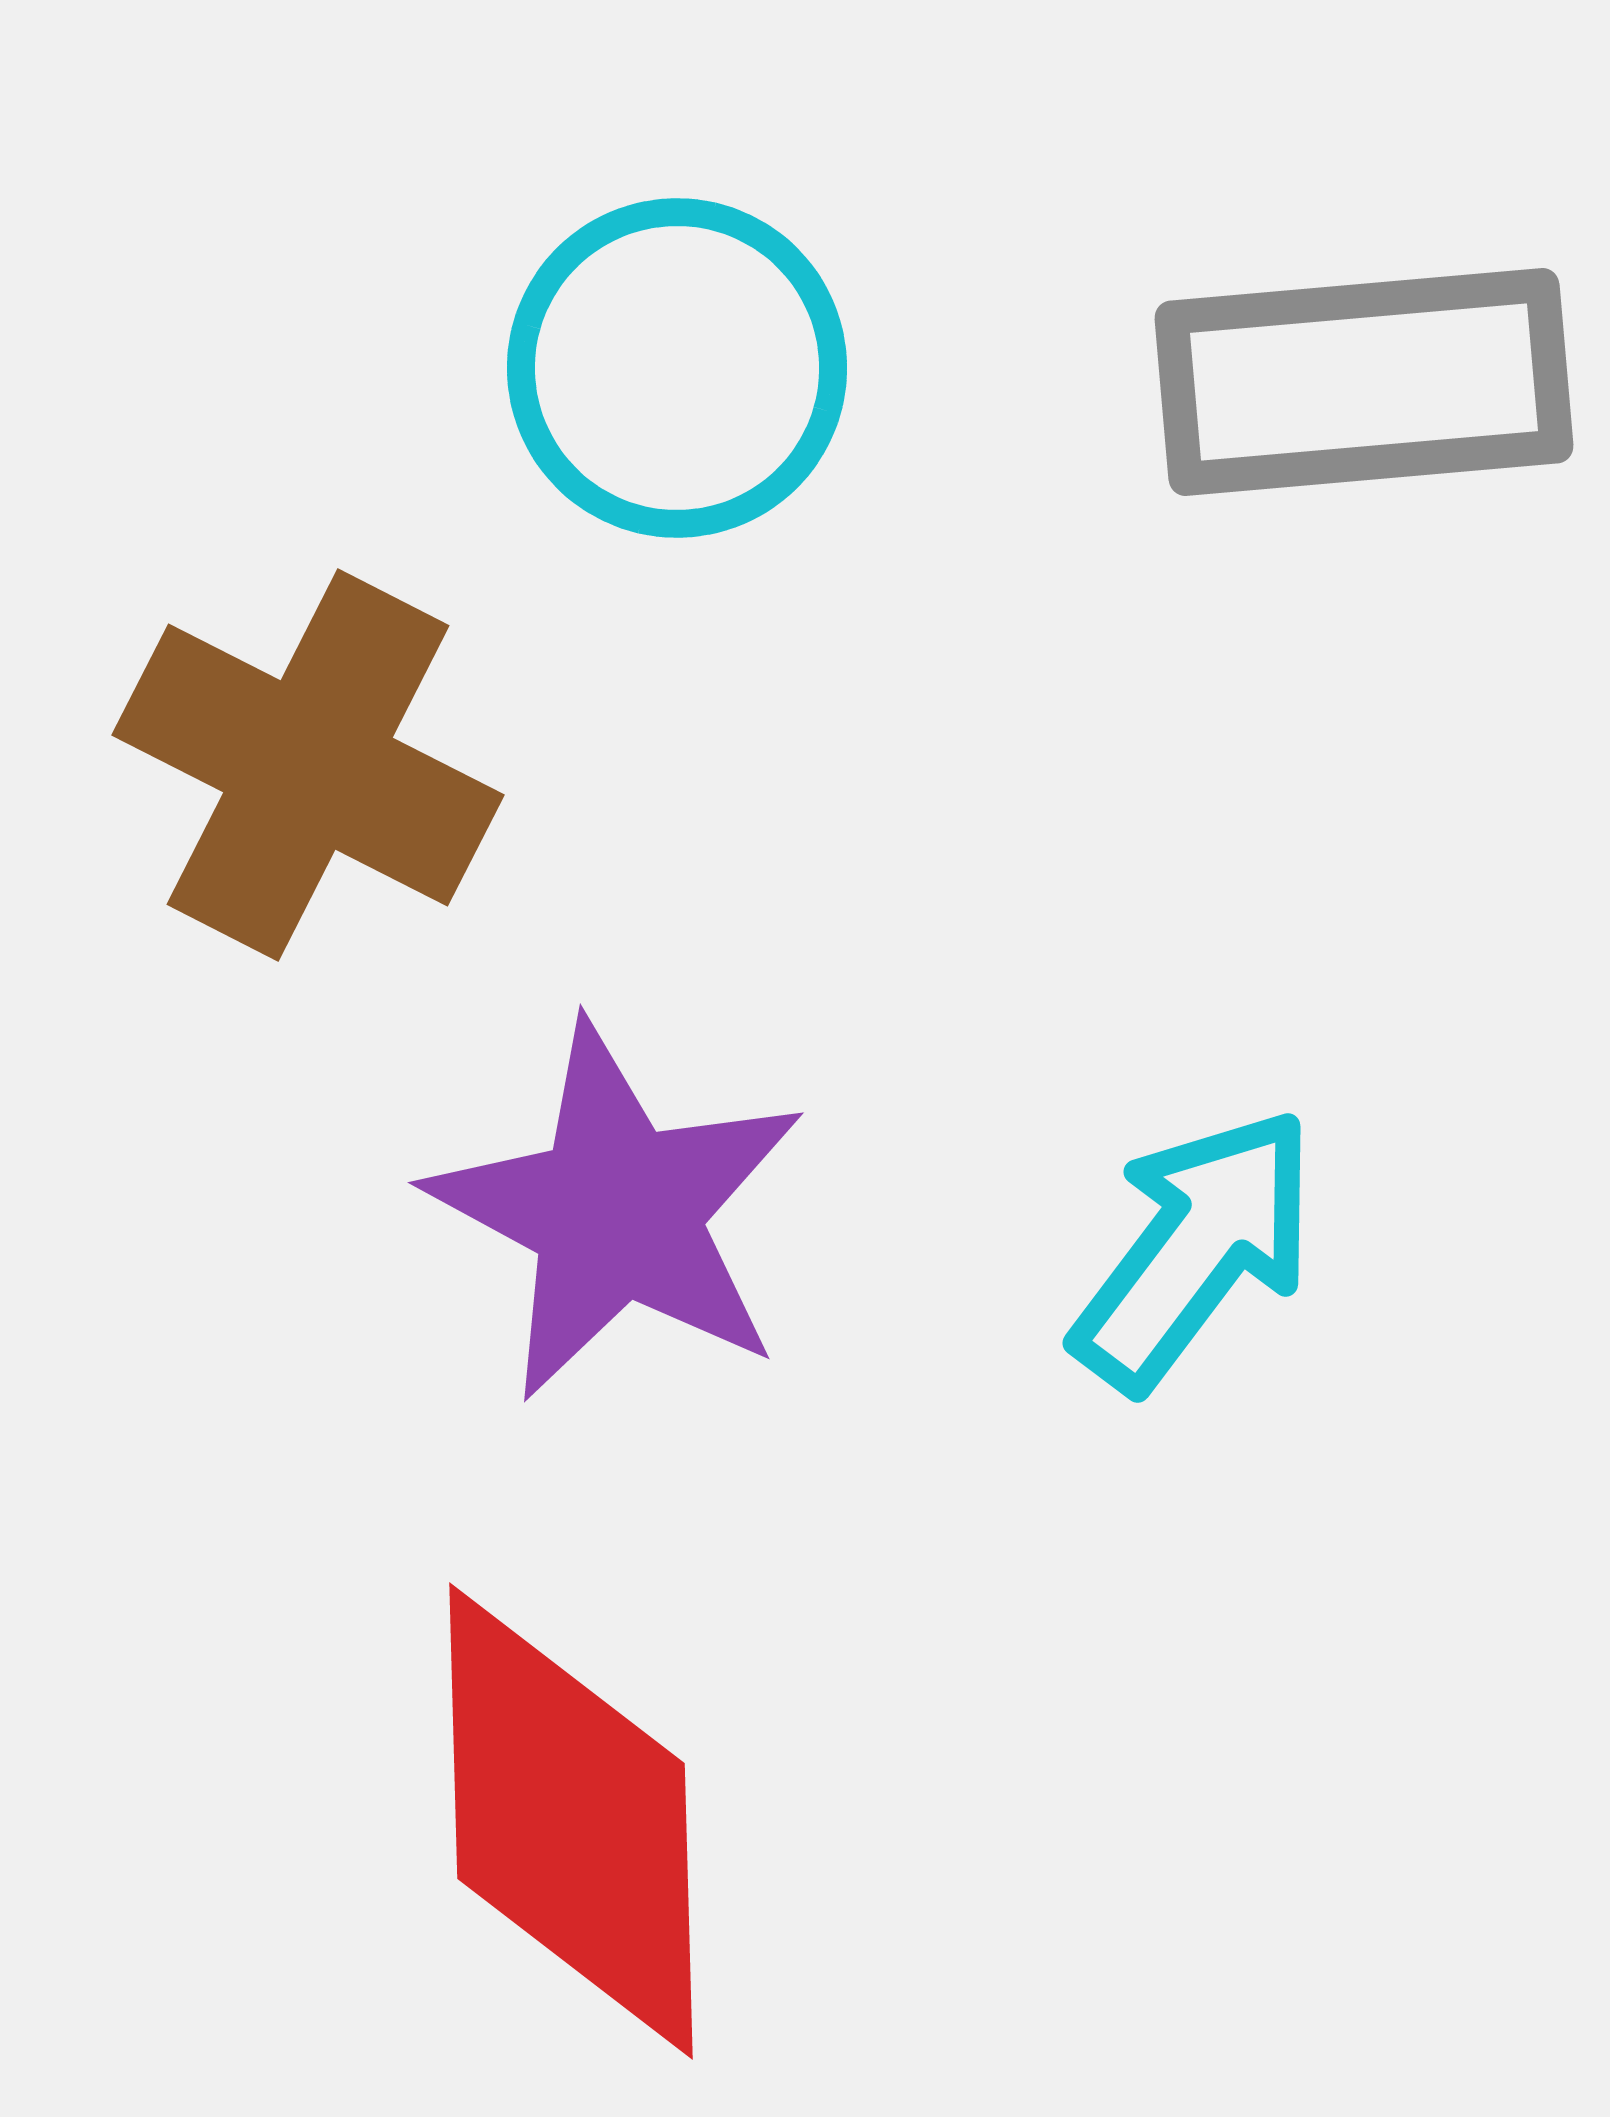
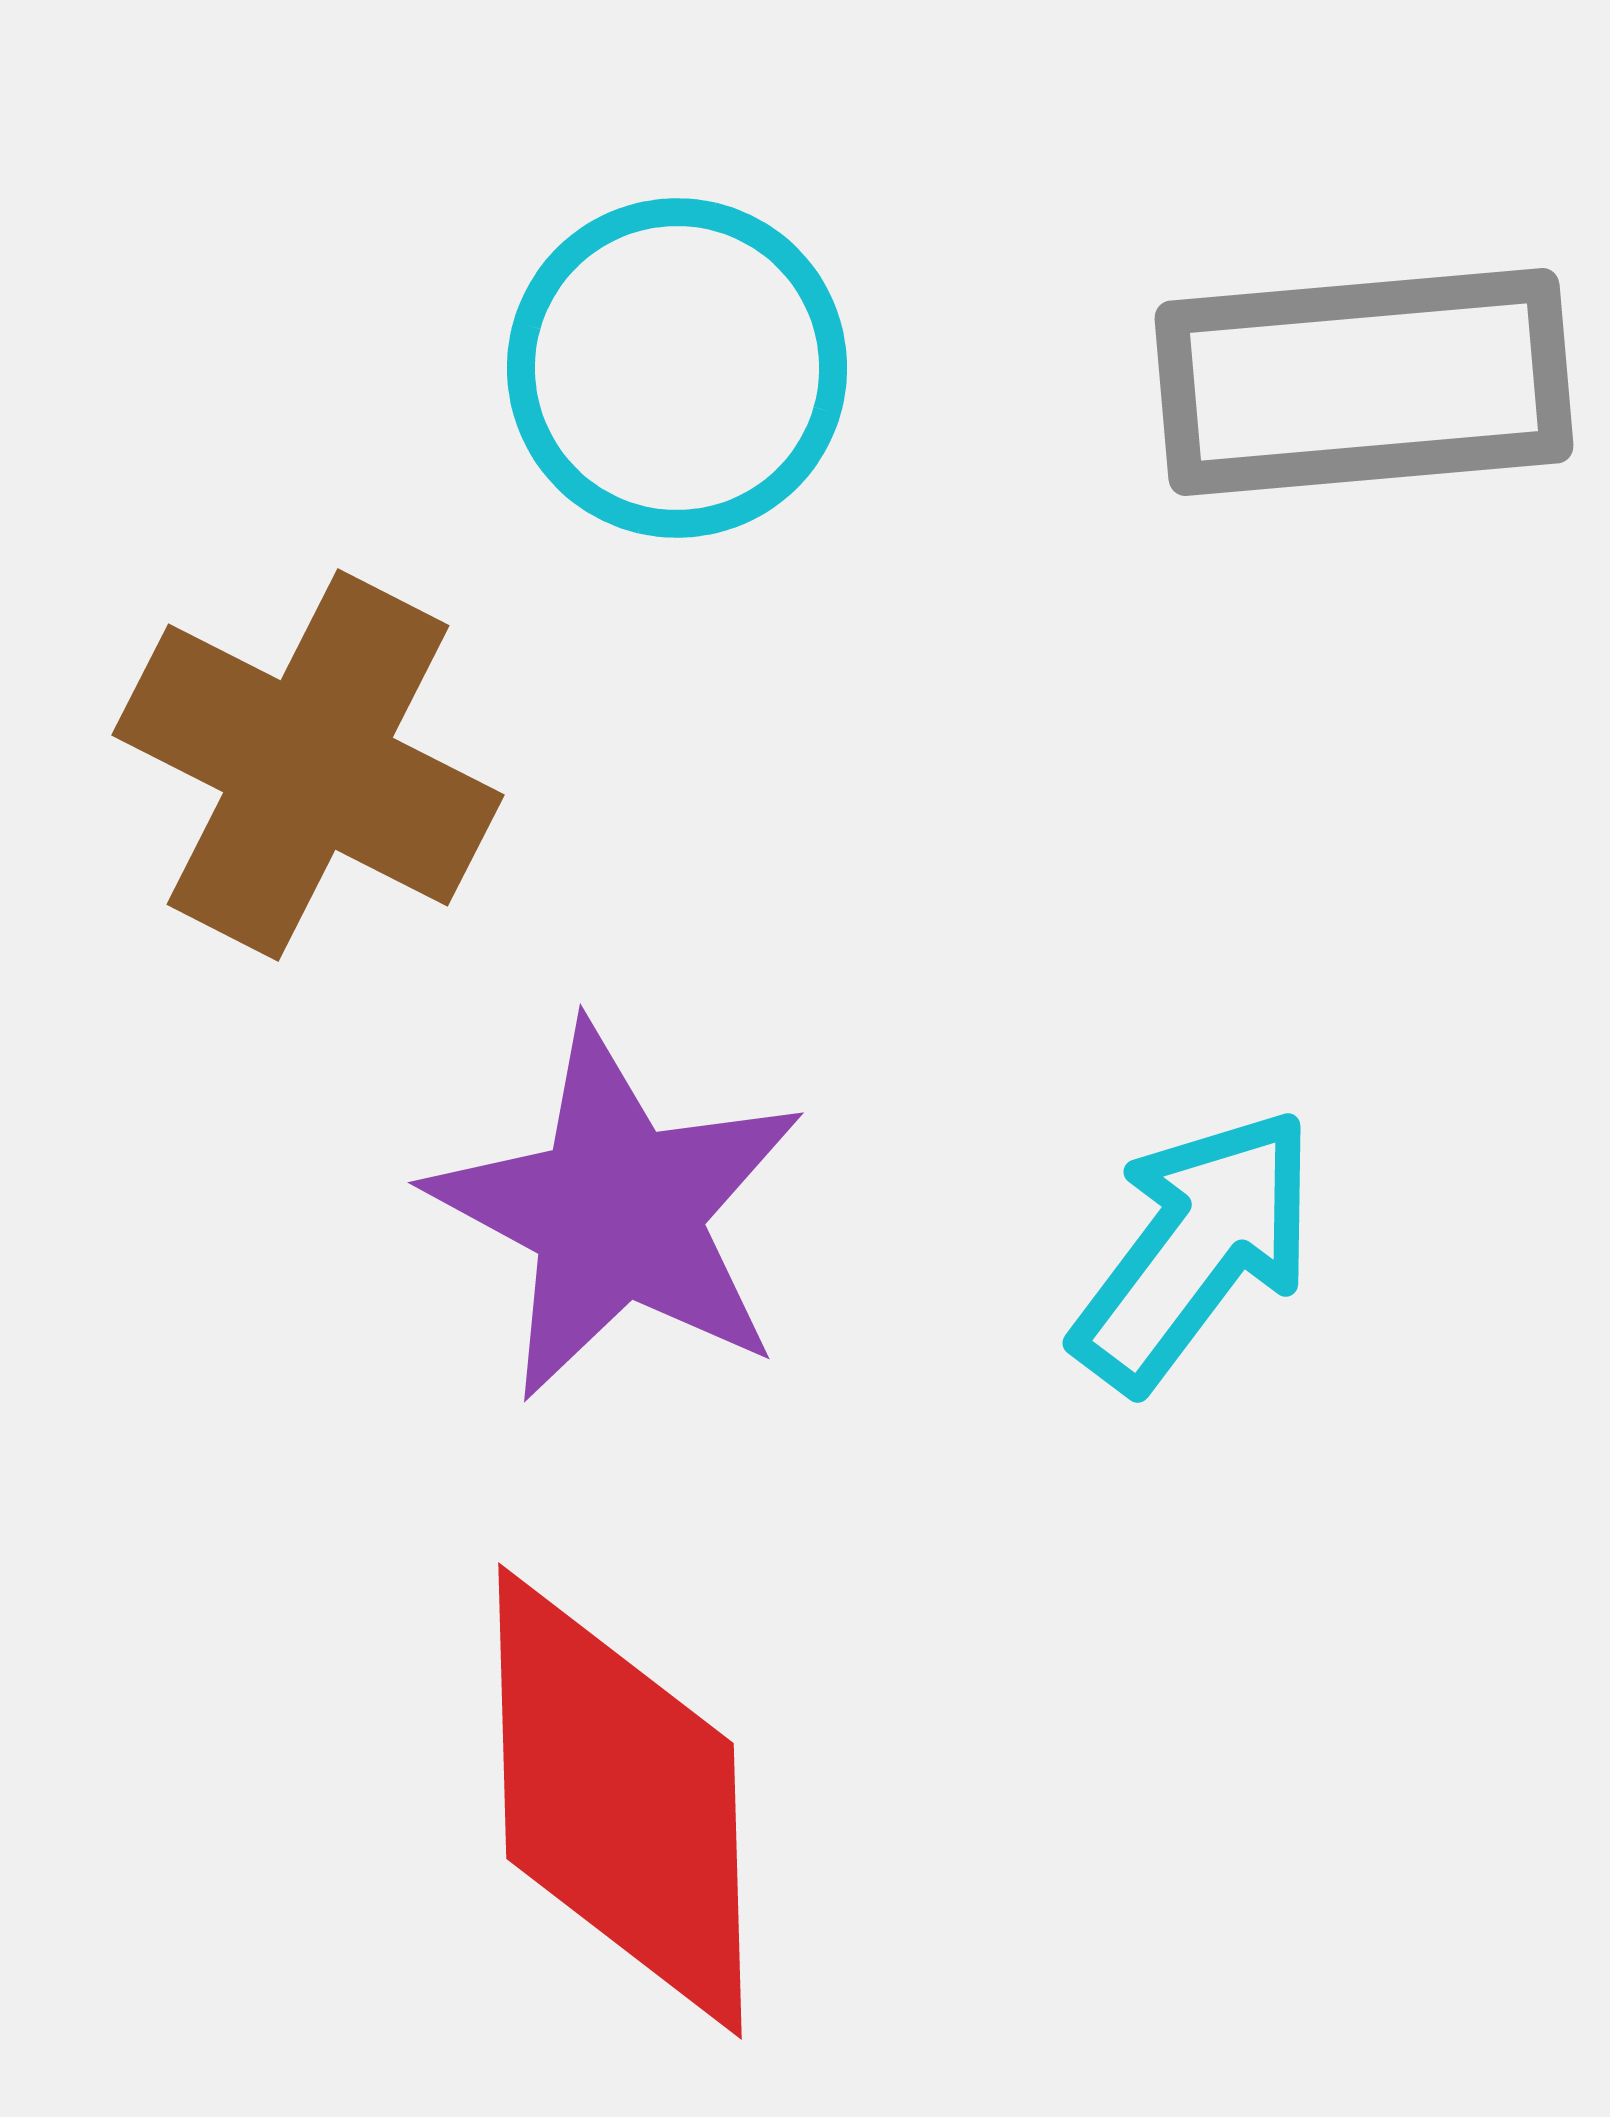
red diamond: moved 49 px right, 20 px up
